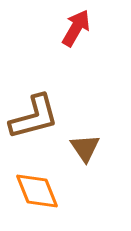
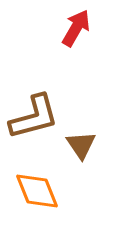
brown triangle: moved 4 px left, 3 px up
